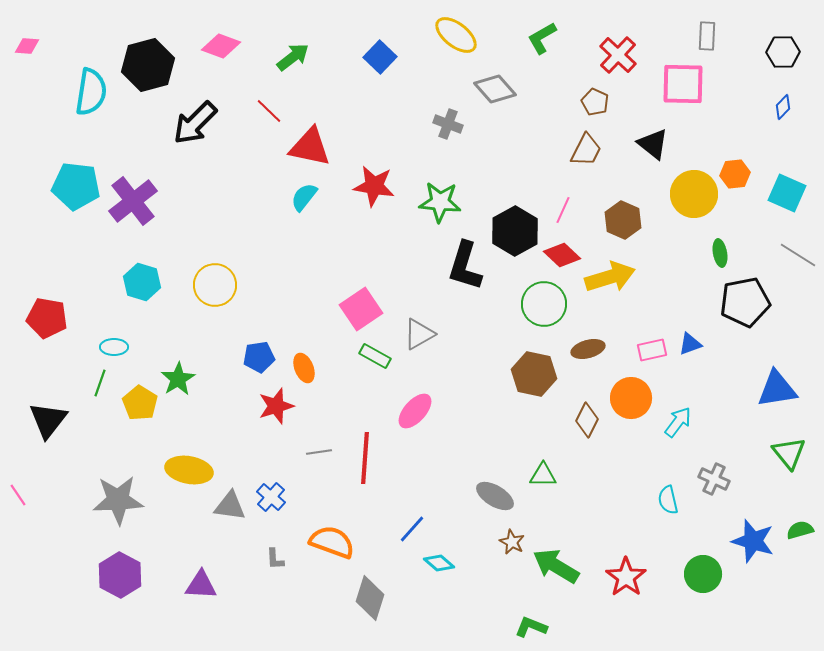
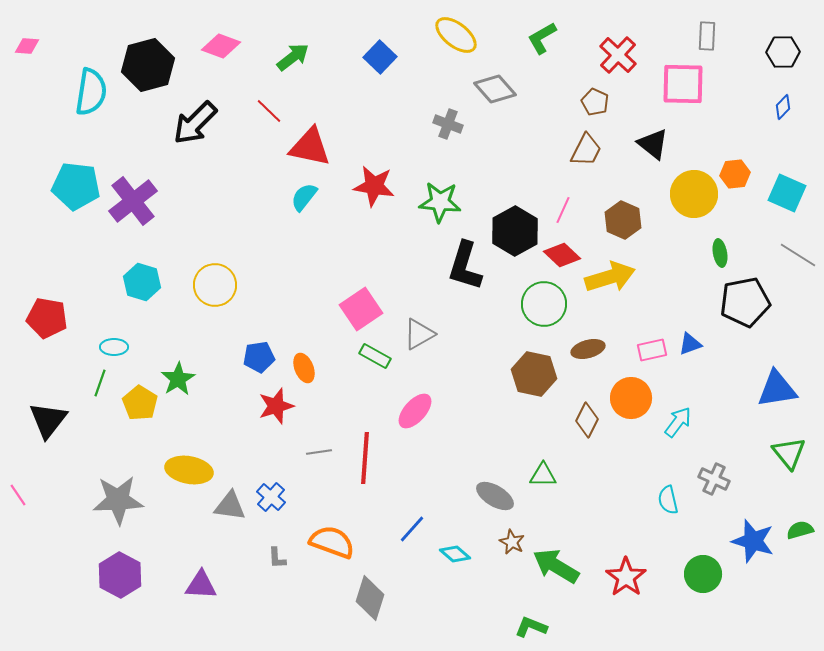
gray L-shape at (275, 559): moved 2 px right, 1 px up
cyan diamond at (439, 563): moved 16 px right, 9 px up
